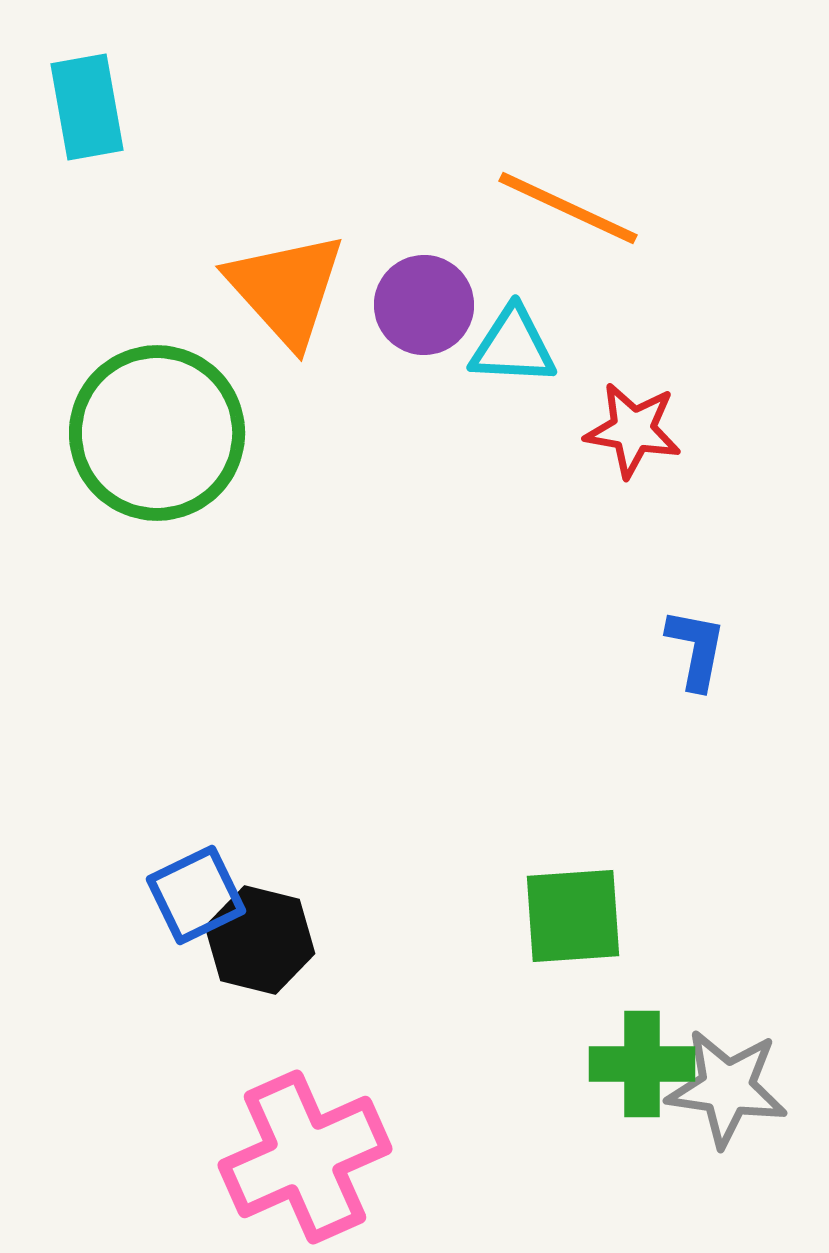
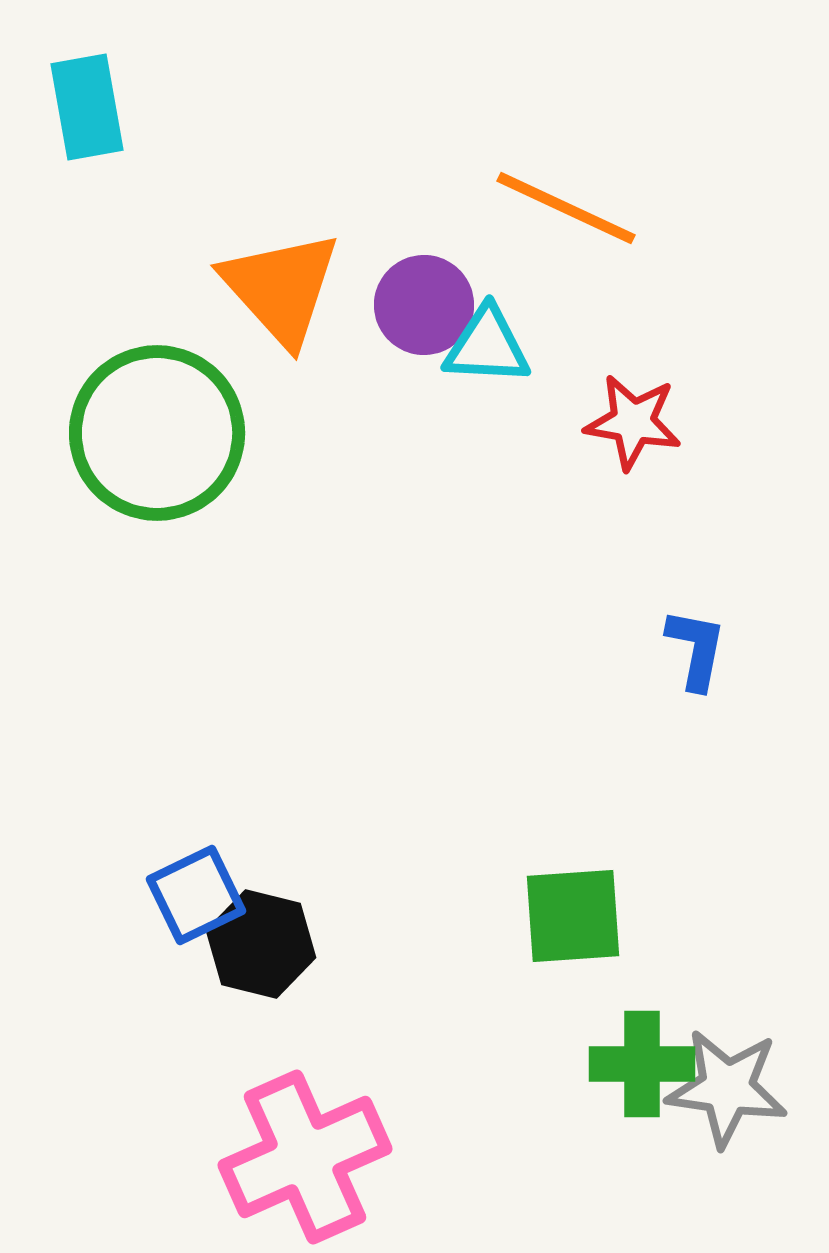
orange line: moved 2 px left
orange triangle: moved 5 px left, 1 px up
cyan triangle: moved 26 px left
red star: moved 8 px up
black hexagon: moved 1 px right, 4 px down
